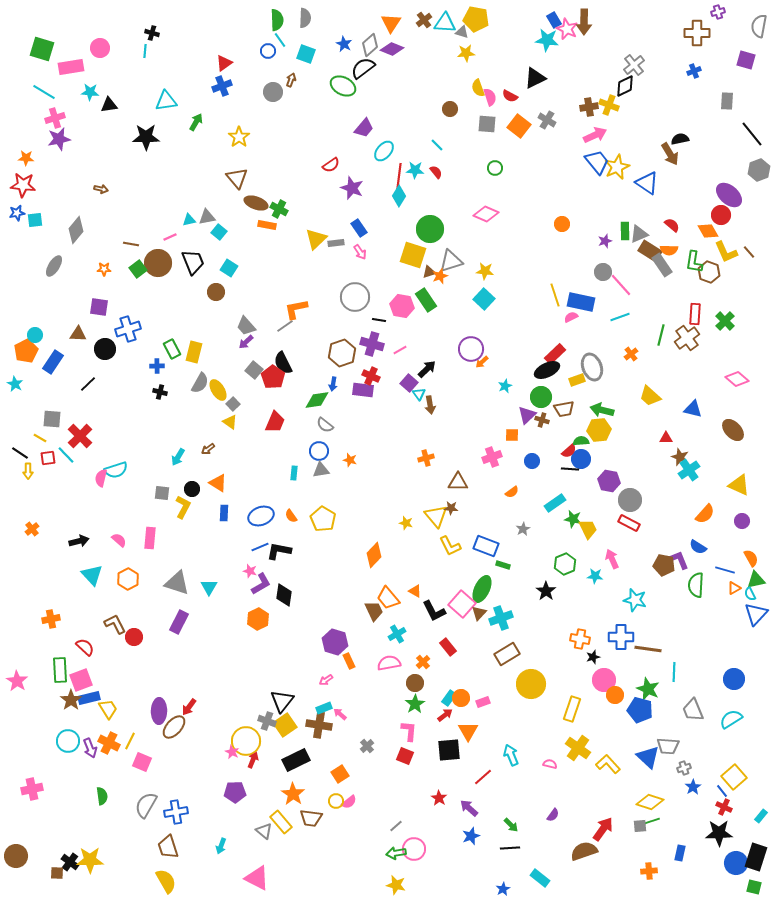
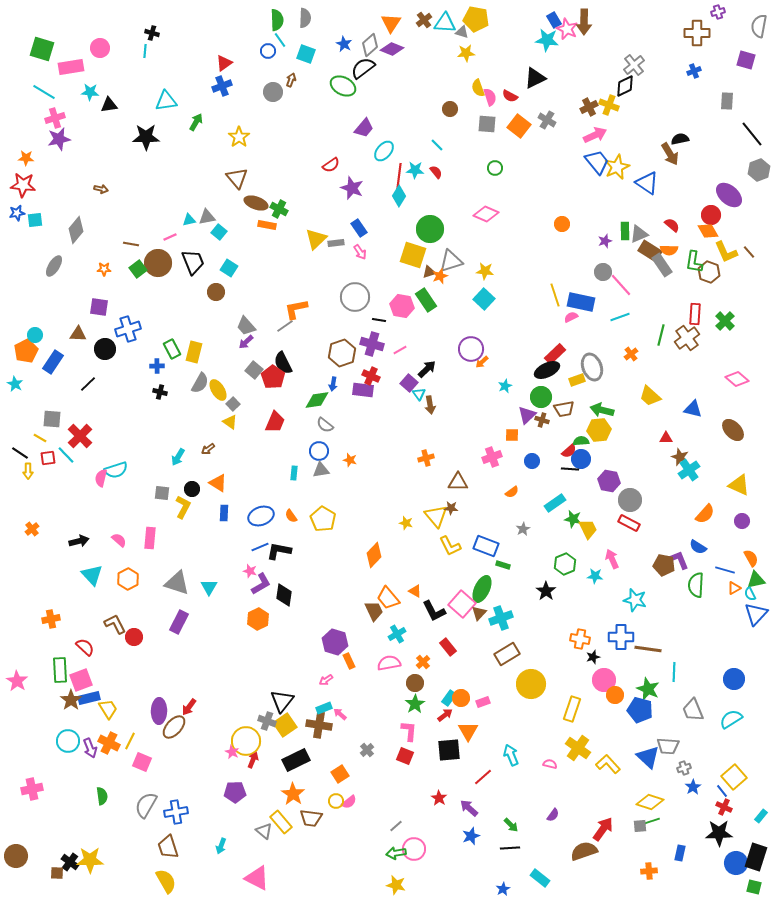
brown cross at (589, 107): rotated 18 degrees counterclockwise
red circle at (721, 215): moved 10 px left
gray cross at (367, 746): moved 4 px down
